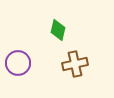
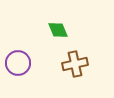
green diamond: rotated 35 degrees counterclockwise
